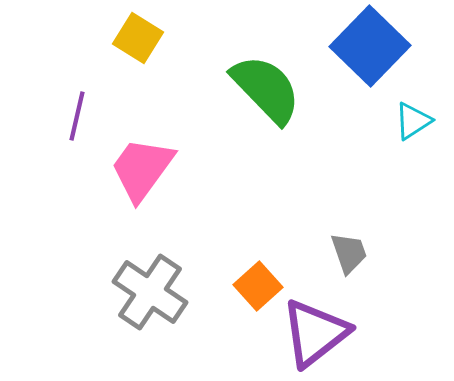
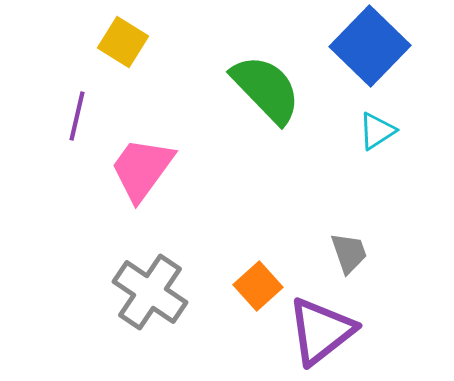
yellow square: moved 15 px left, 4 px down
cyan triangle: moved 36 px left, 10 px down
purple triangle: moved 6 px right, 2 px up
